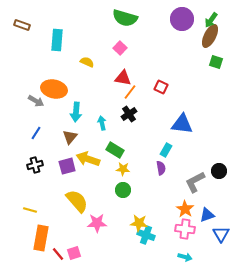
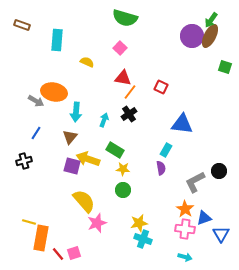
purple circle at (182, 19): moved 10 px right, 17 px down
green square at (216, 62): moved 9 px right, 5 px down
orange ellipse at (54, 89): moved 3 px down
cyan arrow at (102, 123): moved 2 px right, 3 px up; rotated 32 degrees clockwise
black cross at (35, 165): moved 11 px left, 4 px up
purple square at (67, 166): moved 5 px right; rotated 30 degrees clockwise
yellow semicircle at (77, 201): moved 7 px right
yellow line at (30, 210): moved 1 px left, 12 px down
blue triangle at (207, 215): moved 3 px left, 3 px down
pink star at (97, 223): rotated 18 degrees counterclockwise
yellow star at (139, 223): rotated 18 degrees counterclockwise
cyan cross at (146, 235): moved 3 px left, 4 px down
